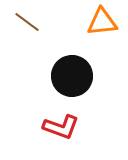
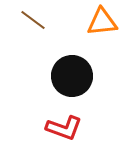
brown line: moved 6 px right, 2 px up
red L-shape: moved 3 px right, 1 px down
